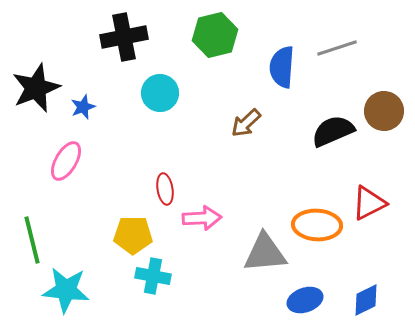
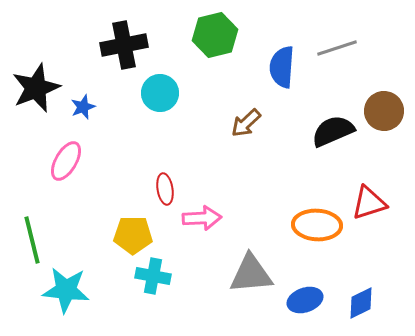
black cross: moved 8 px down
red triangle: rotated 9 degrees clockwise
gray triangle: moved 14 px left, 21 px down
blue diamond: moved 5 px left, 3 px down
